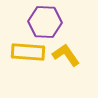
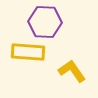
yellow L-shape: moved 6 px right, 16 px down
